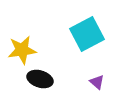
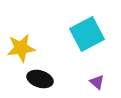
yellow star: moved 1 px left, 2 px up
